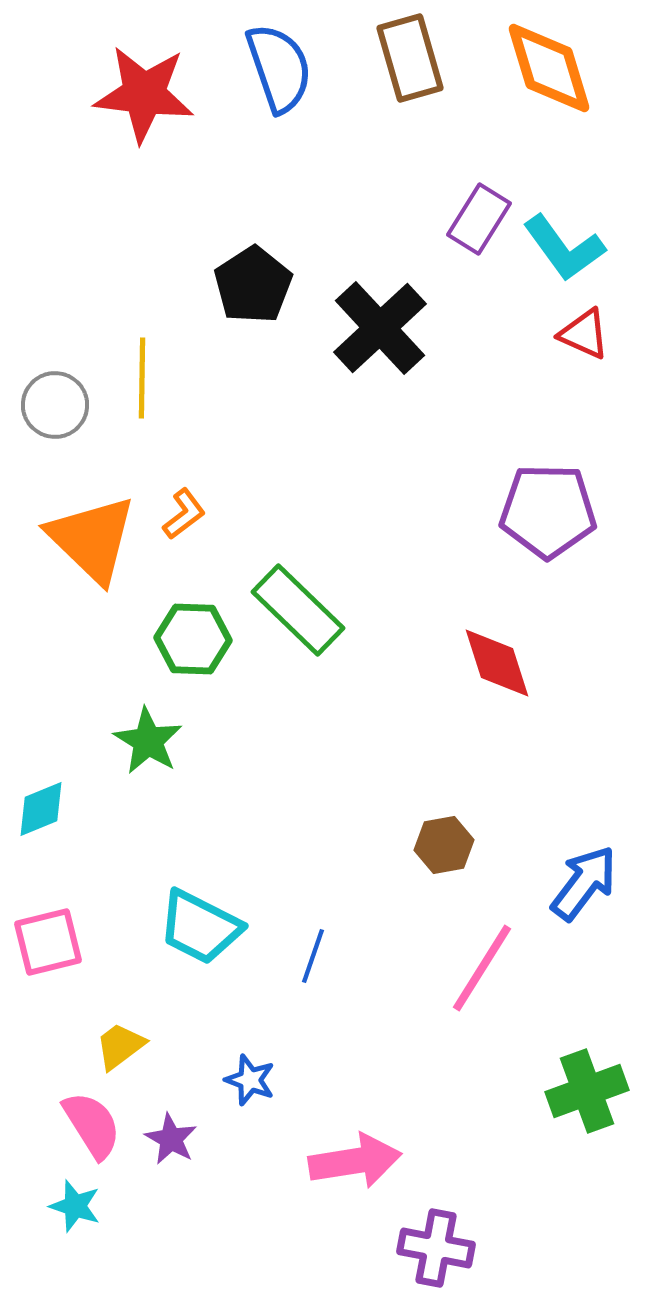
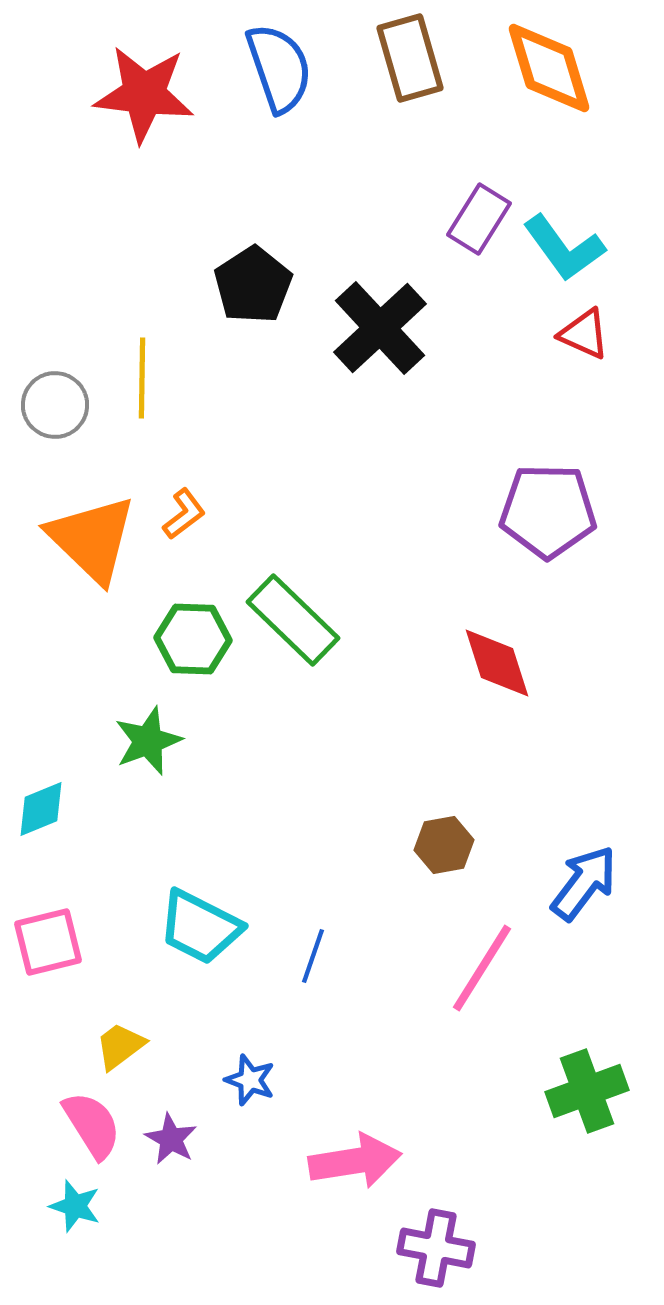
green rectangle: moved 5 px left, 10 px down
green star: rotated 20 degrees clockwise
